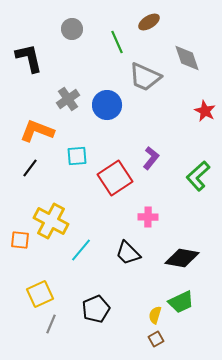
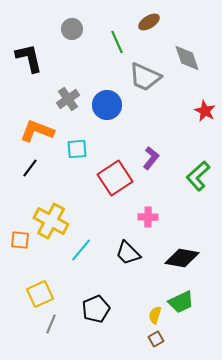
cyan square: moved 7 px up
